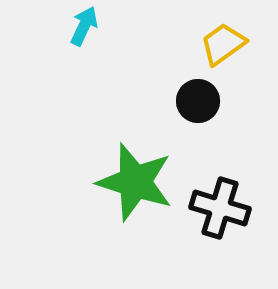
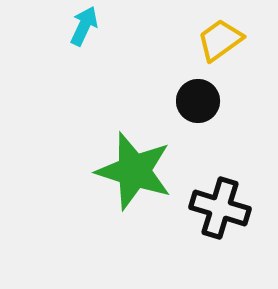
yellow trapezoid: moved 3 px left, 4 px up
green star: moved 1 px left, 11 px up
